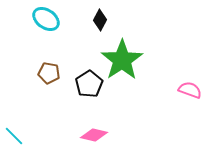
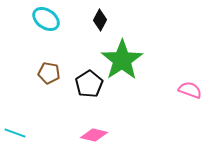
cyan line: moved 1 px right, 3 px up; rotated 25 degrees counterclockwise
